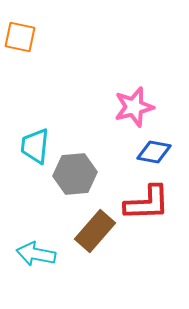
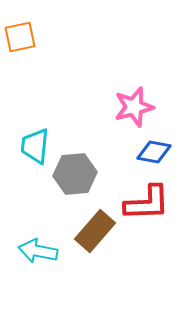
orange square: rotated 24 degrees counterclockwise
cyan arrow: moved 2 px right, 3 px up
